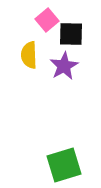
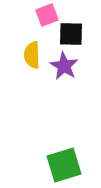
pink square: moved 5 px up; rotated 20 degrees clockwise
yellow semicircle: moved 3 px right
purple star: rotated 12 degrees counterclockwise
